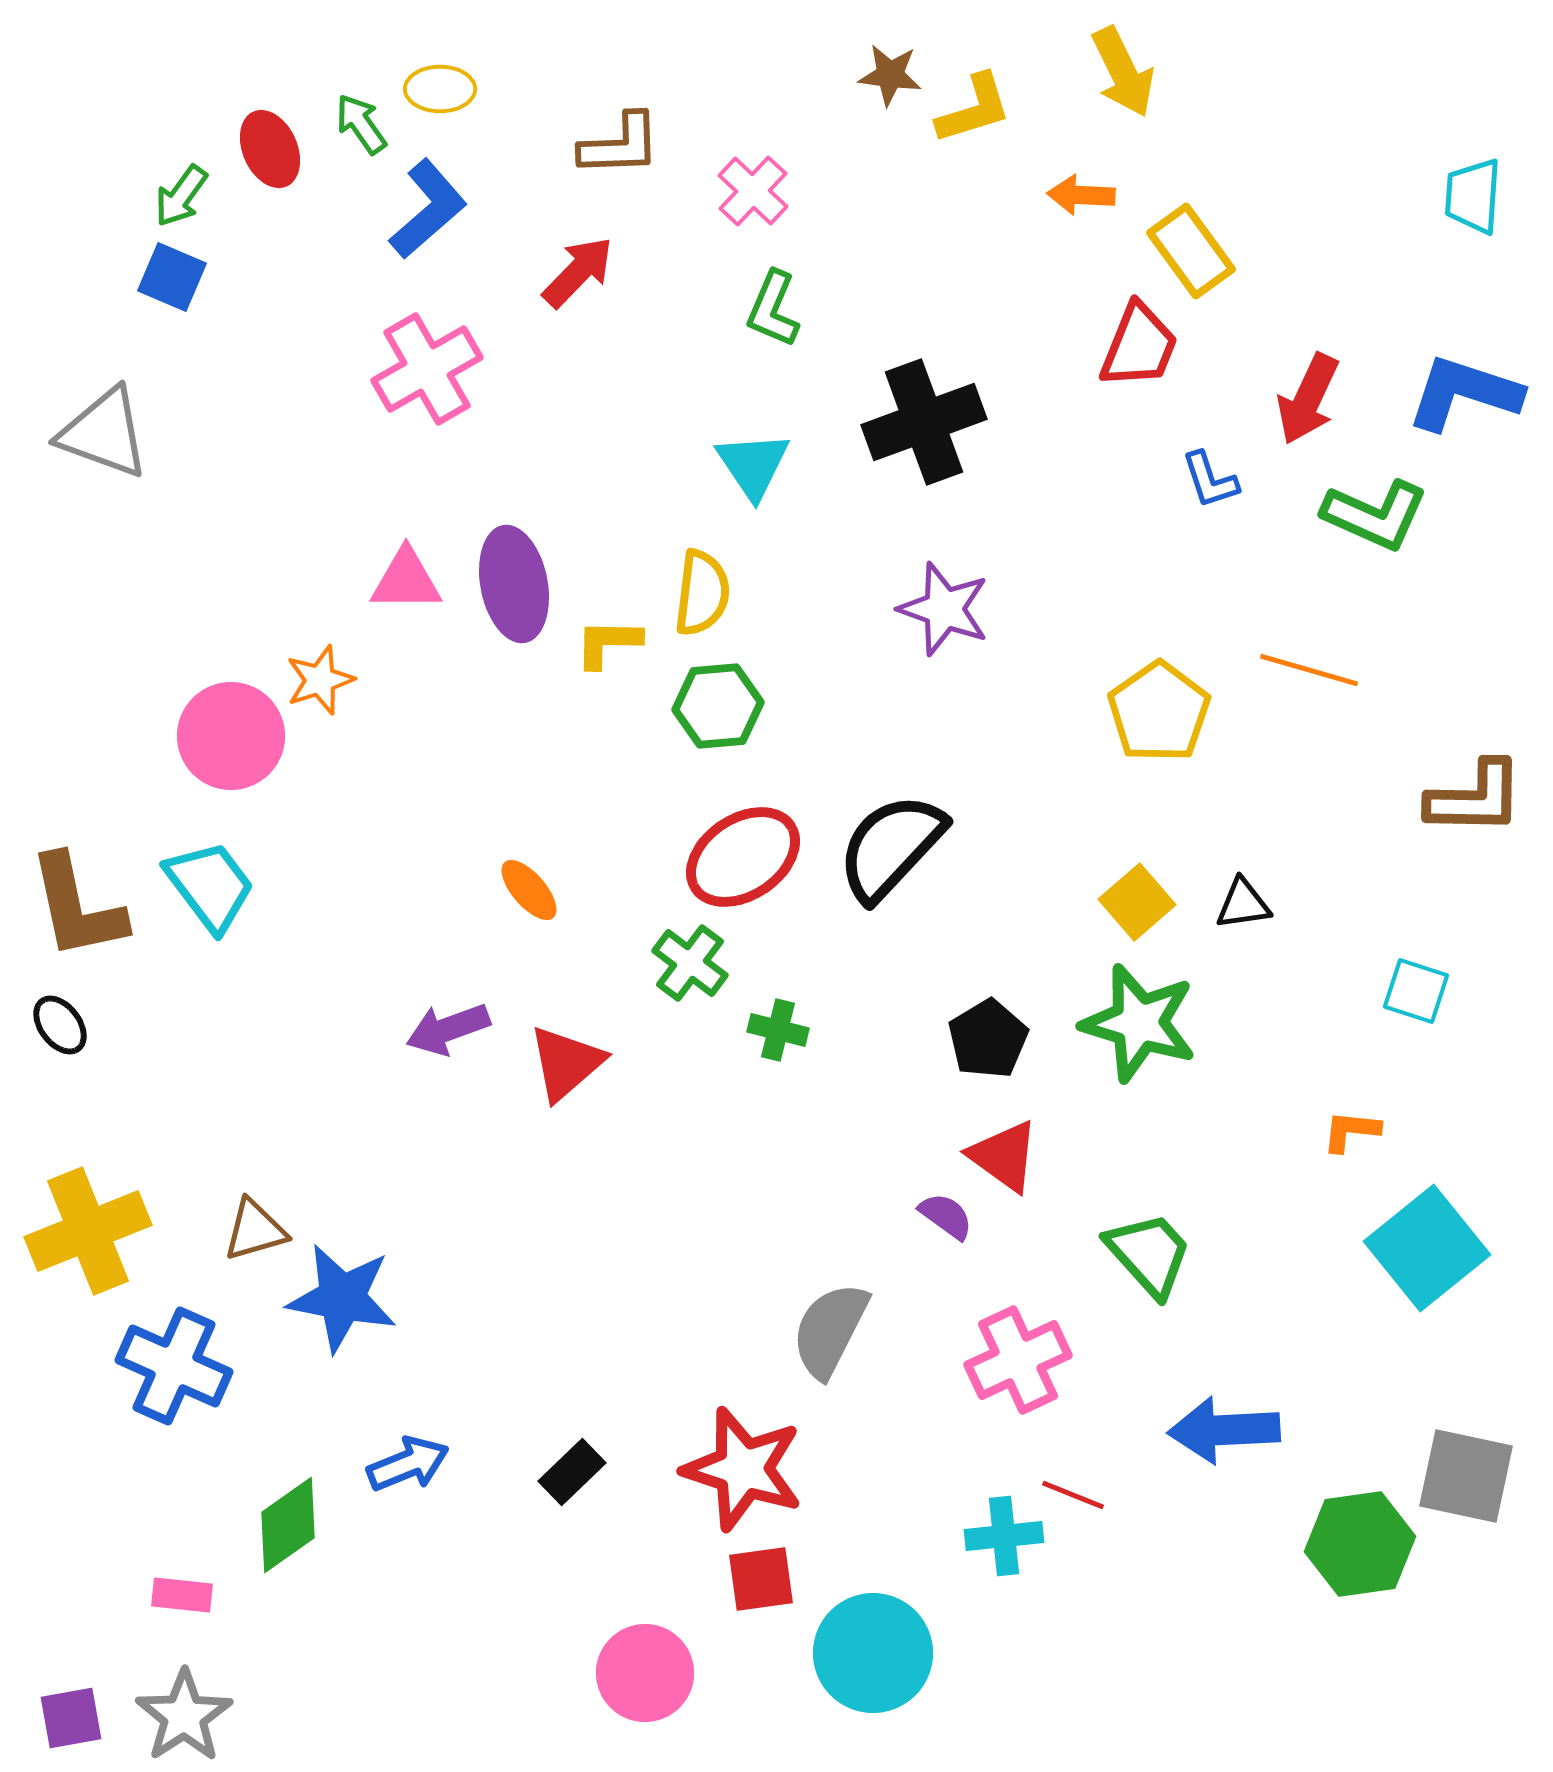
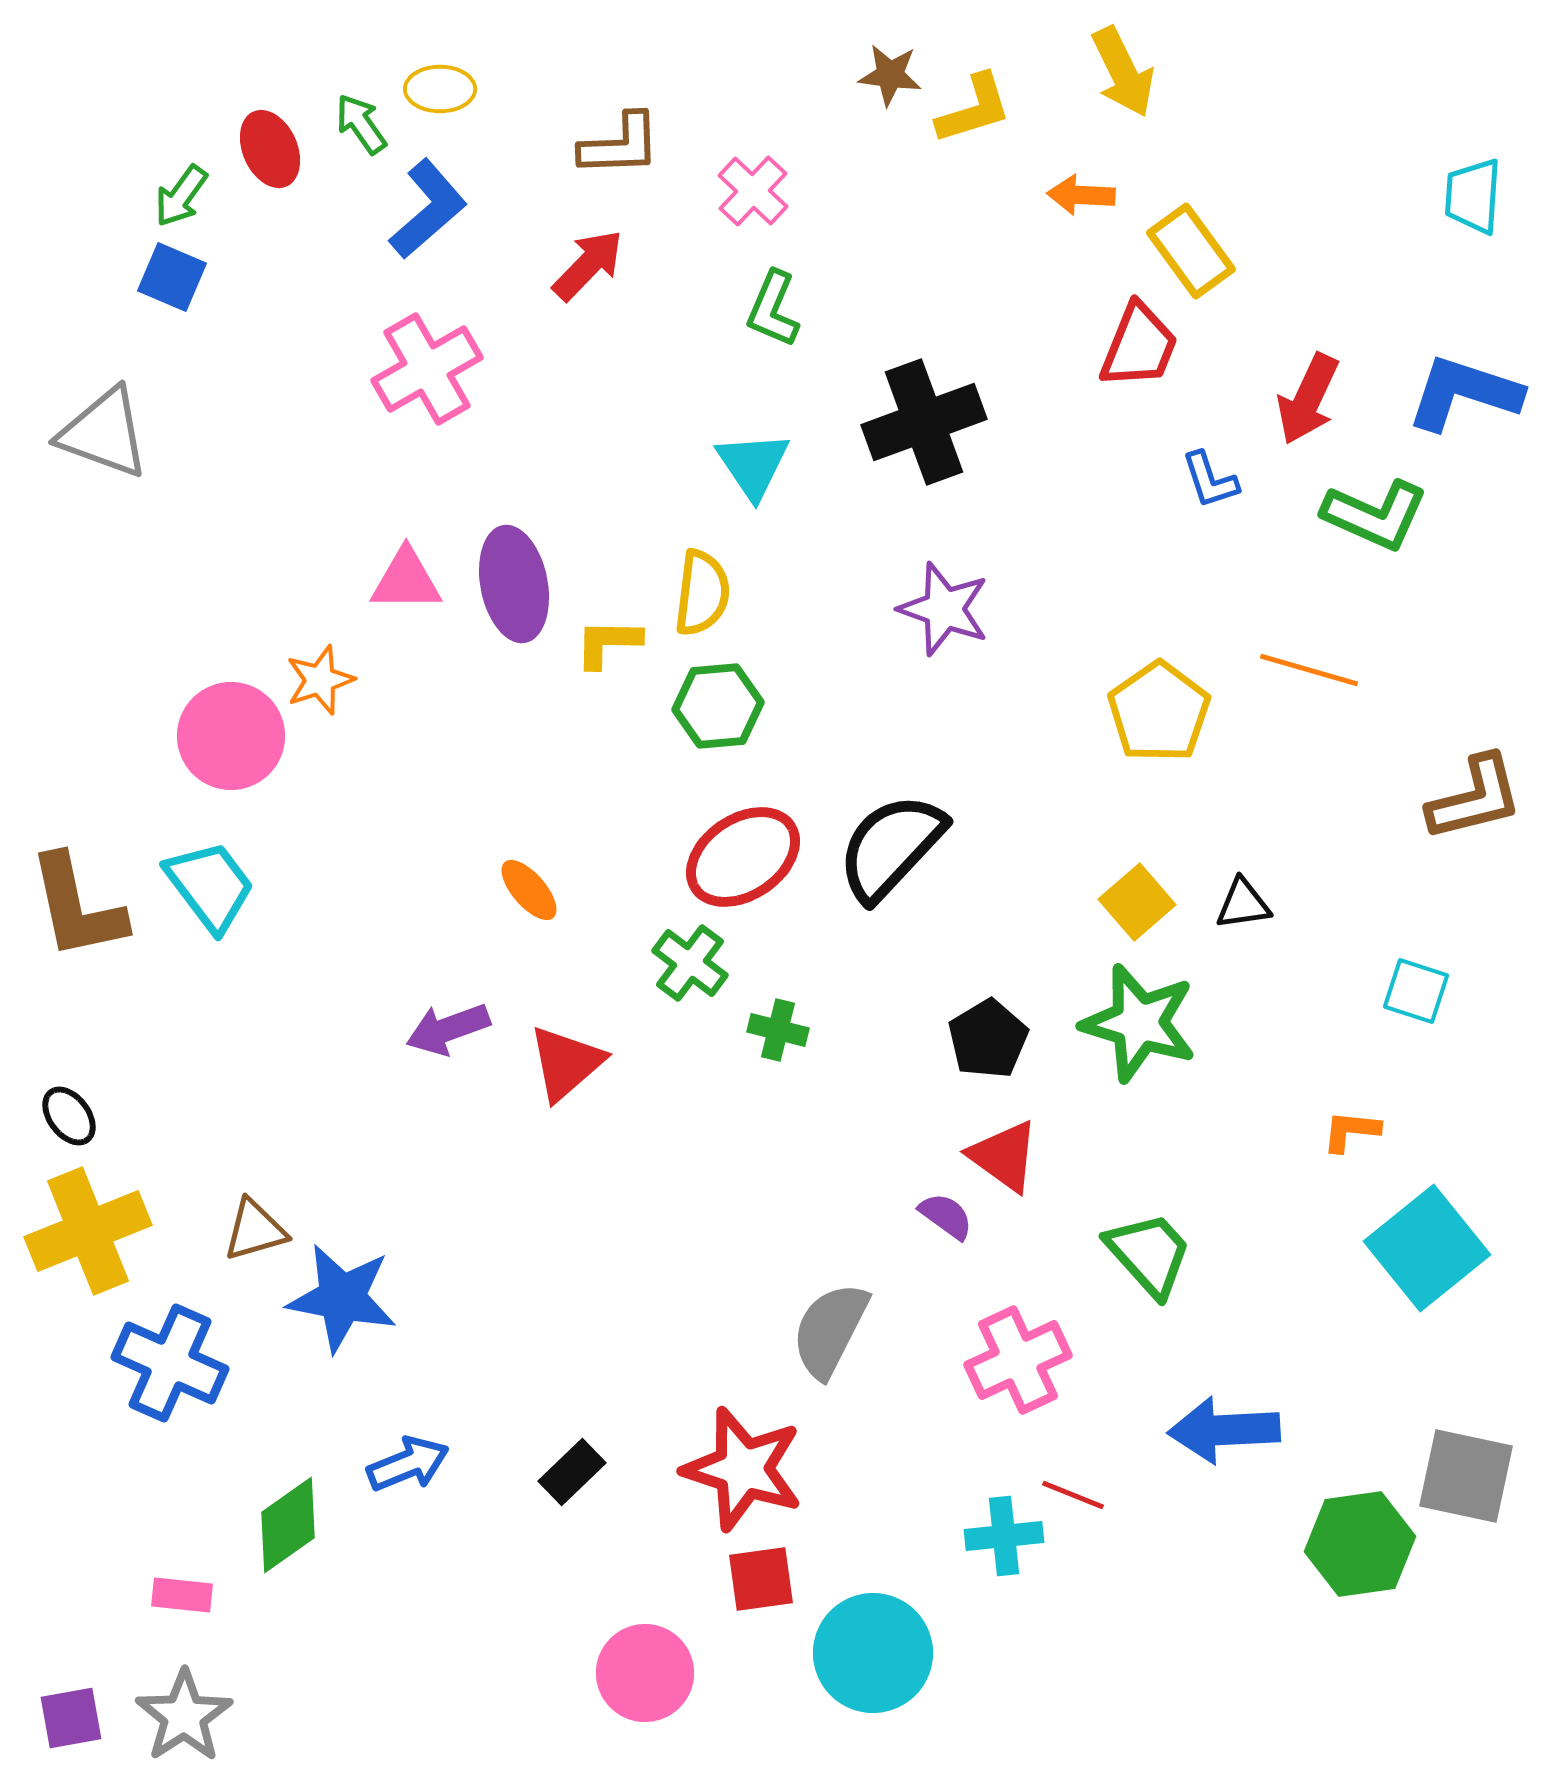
red arrow at (578, 272): moved 10 px right, 7 px up
brown L-shape at (1475, 798): rotated 15 degrees counterclockwise
black ellipse at (60, 1025): moved 9 px right, 91 px down
blue cross at (174, 1366): moved 4 px left, 3 px up
